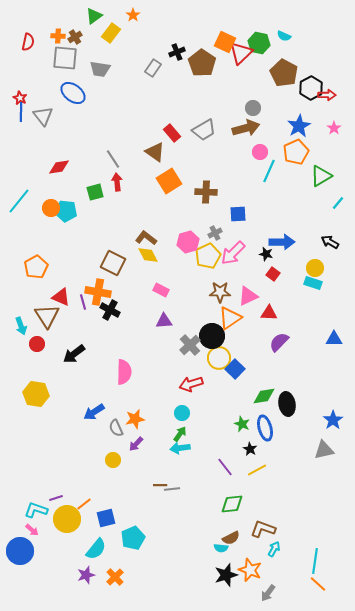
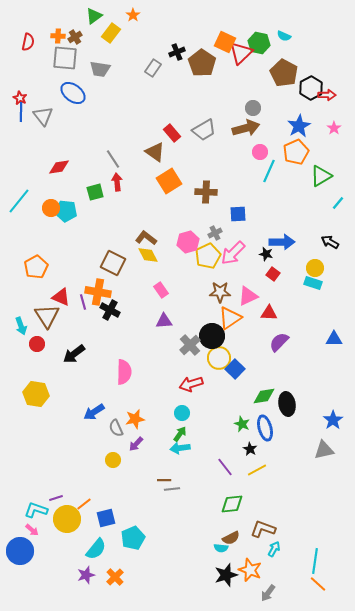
pink rectangle at (161, 290): rotated 28 degrees clockwise
brown line at (160, 485): moved 4 px right, 5 px up
